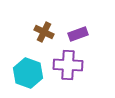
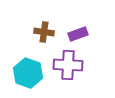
brown cross: rotated 18 degrees counterclockwise
